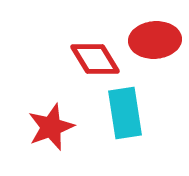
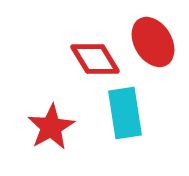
red ellipse: moved 2 px left, 2 px down; rotated 63 degrees clockwise
red star: rotated 9 degrees counterclockwise
